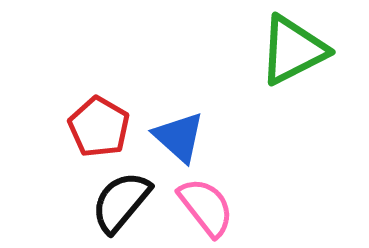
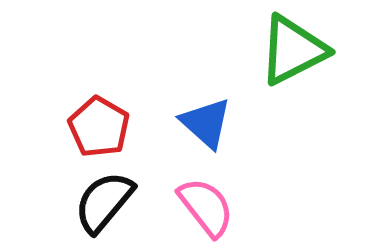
blue triangle: moved 27 px right, 14 px up
black semicircle: moved 17 px left
